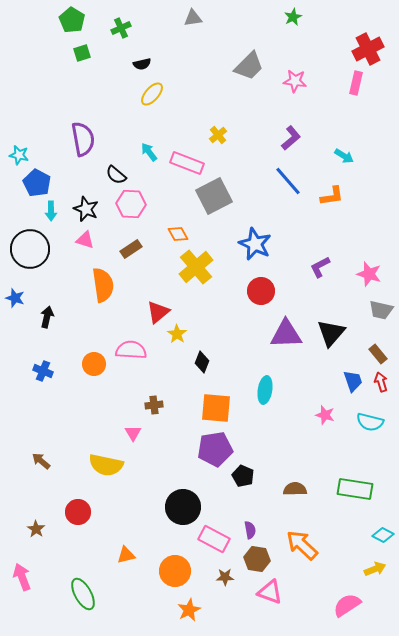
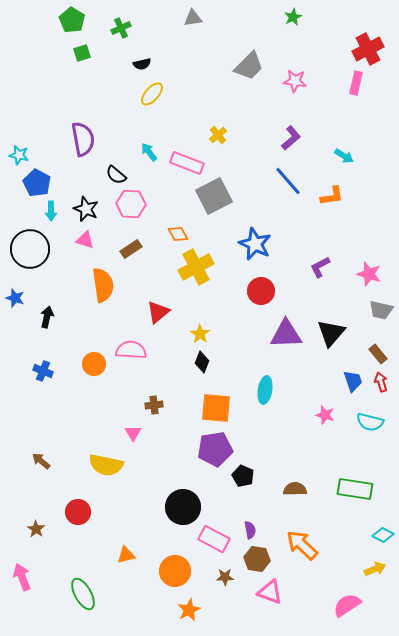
yellow cross at (196, 267): rotated 12 degrees clockwise
yellow star at (177, 334): moved 23 px right
